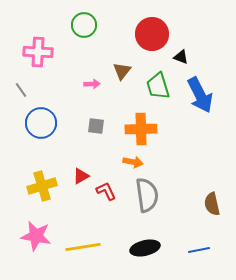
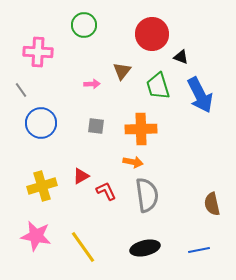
yellow line: rotated 64 degrees clockwise
